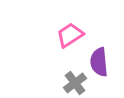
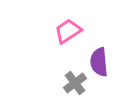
pink trapezoid: moved 2 px left, 4 px up
